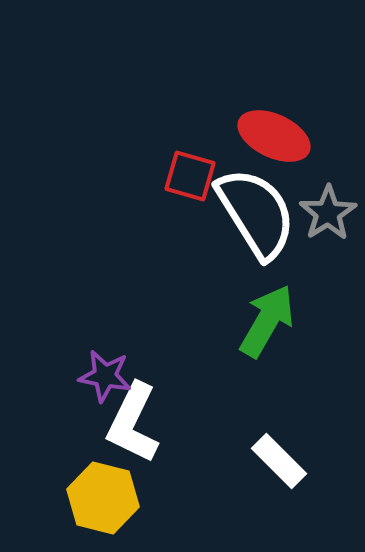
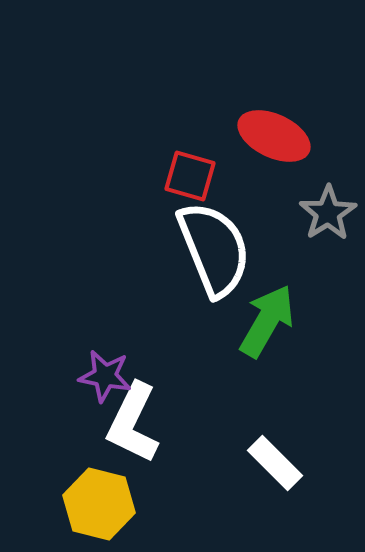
white semicircle: moved 42 px left, 36 px down; rotated 10 degrees clockwise
white rectangle: moved 4 px left, 2 px down
yellow hexagon: moved 4 px left, 6 px down
